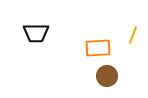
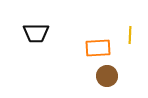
yellow line: moved 3 px left; rotated 18 degrees counterclockwise
